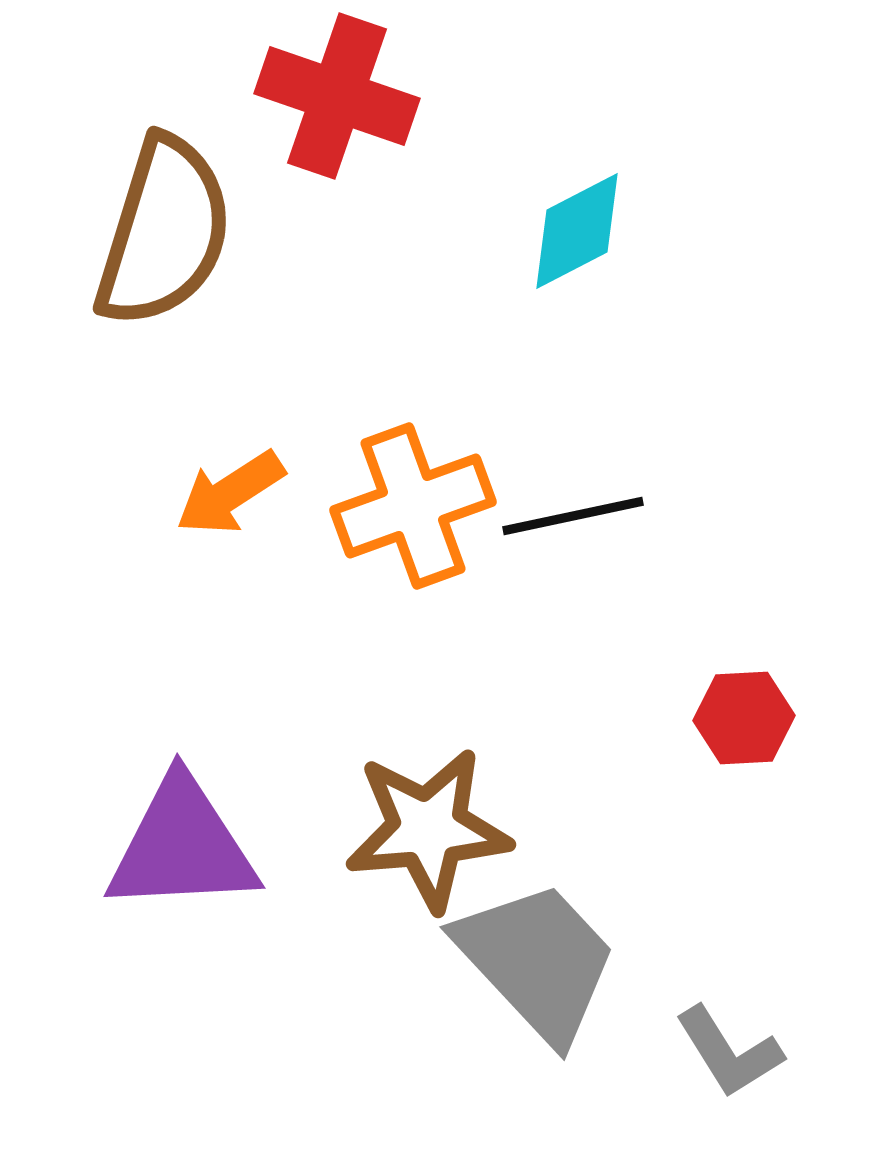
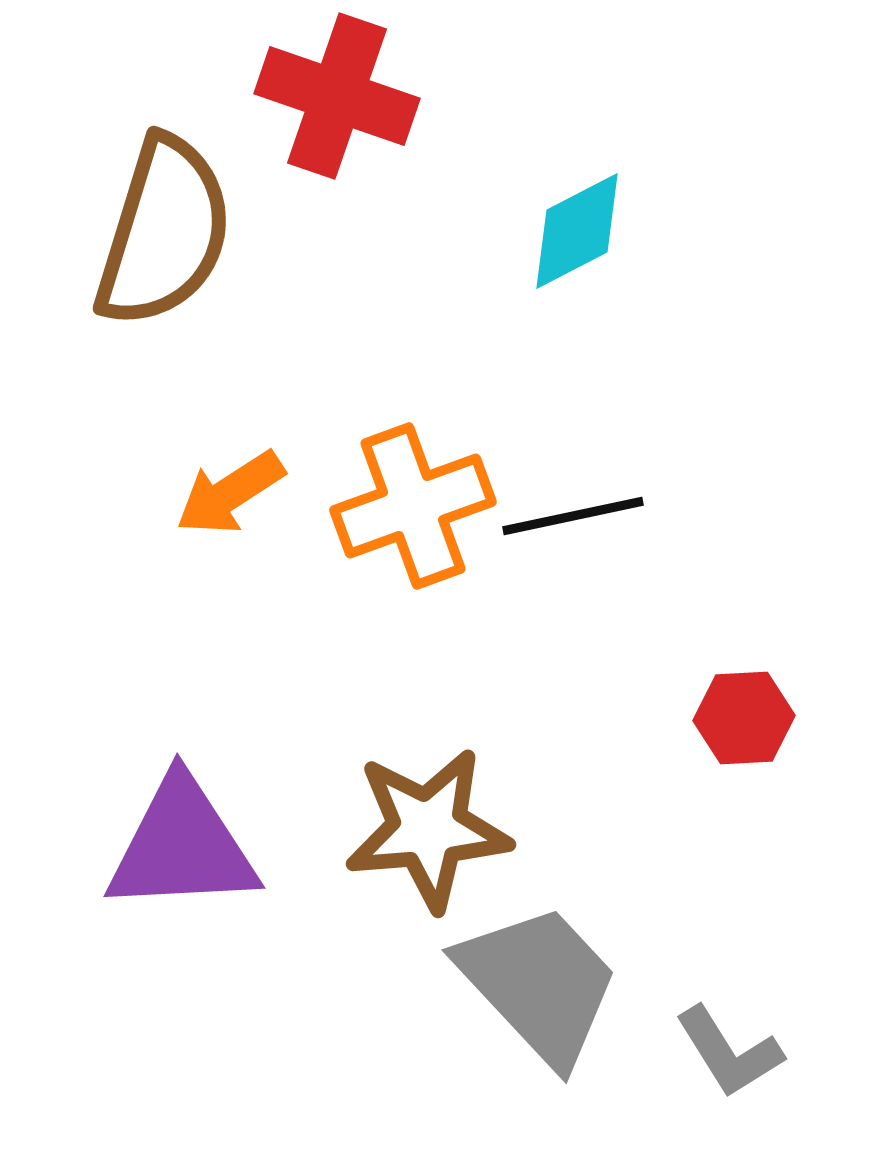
gray trapezoid: moved 2 px right, 23 px down
